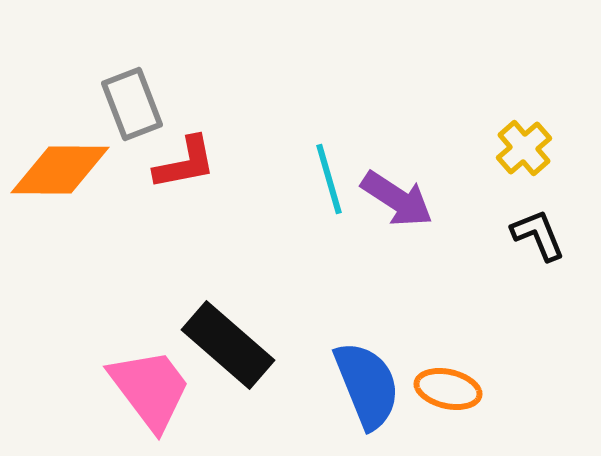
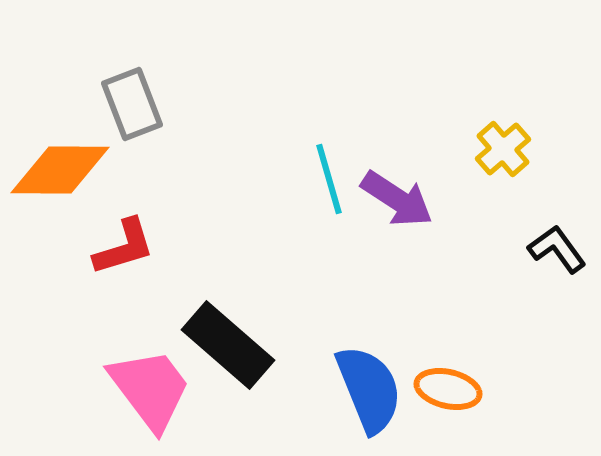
yellow cross: moved 21 px left, 1 px down
red L-shape: moved 61 px left, 84 px down; rotated 6 degrees counterclockwise
black L-shape: moved 19 px right, 14 px down; rotated 14 degrees counterclockwise
blue semicircle: moved 2 px right, 4 px down
